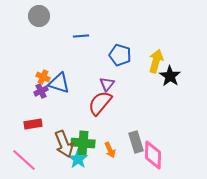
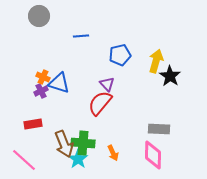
blue pentagon: rotated 30 degrees counterclockwise
purple triangle: rotated 21 degrees counterclockwise
gray rectangle: moved 23 px right, 13 px up; rotated 70 degrees counterclockwise
orange arrow: moved 3 px right, 3 px down
